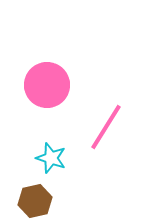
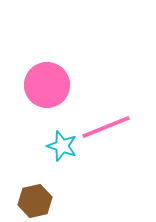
pink line: rotated 36 degrees clockwise
cyan star: moved 11 px right, 12 px up
